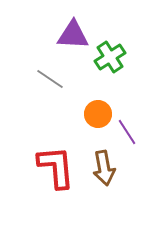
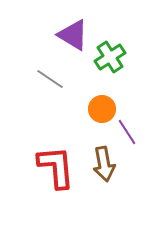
purple triangle: rotated 28 degrees clockwise
orange circle: moved 4 px right, 5 px up
brown arrow: moved 4 px up
